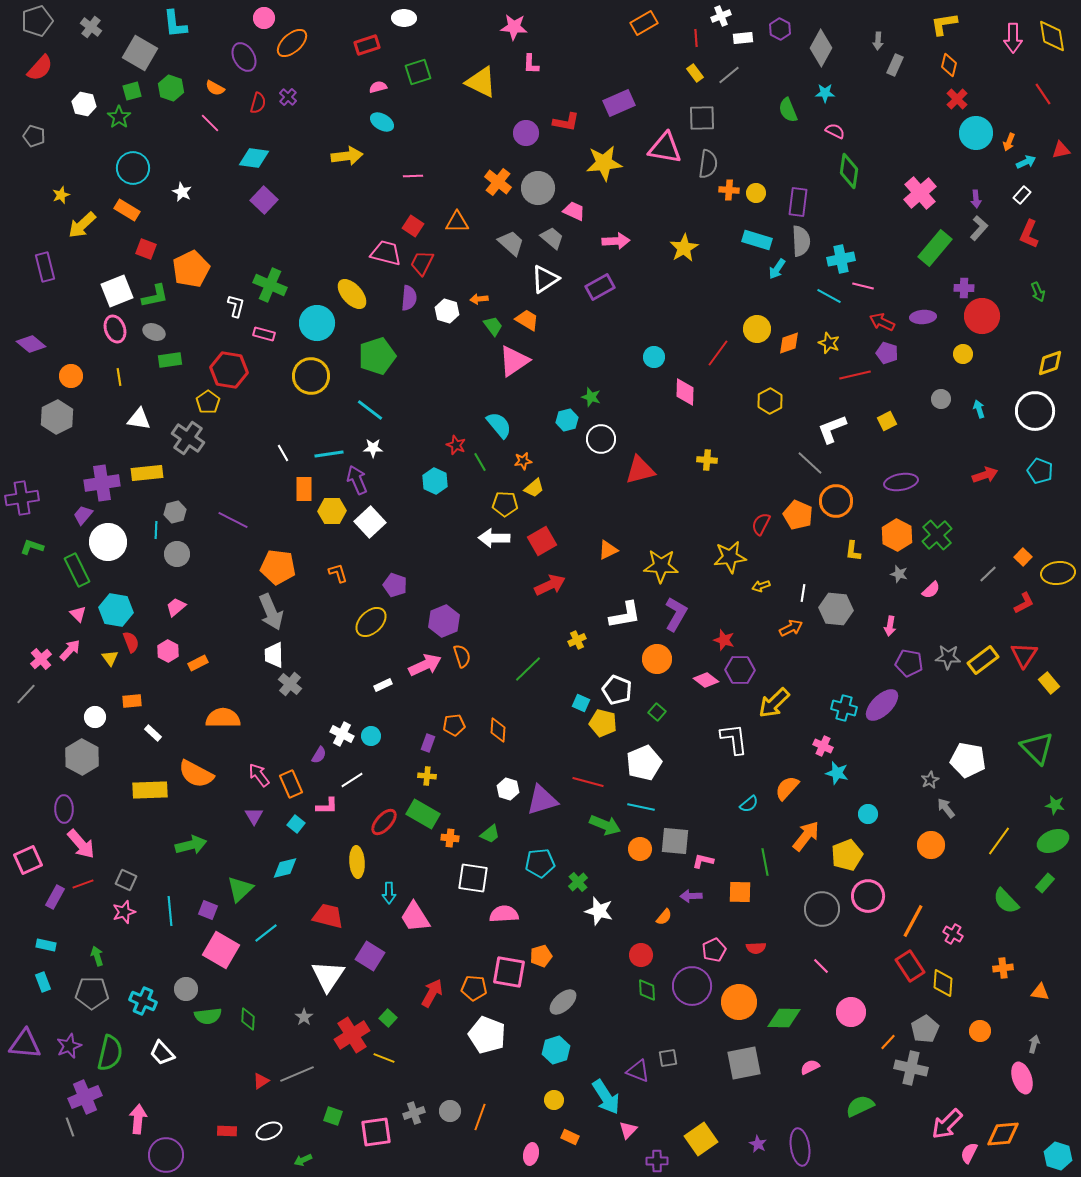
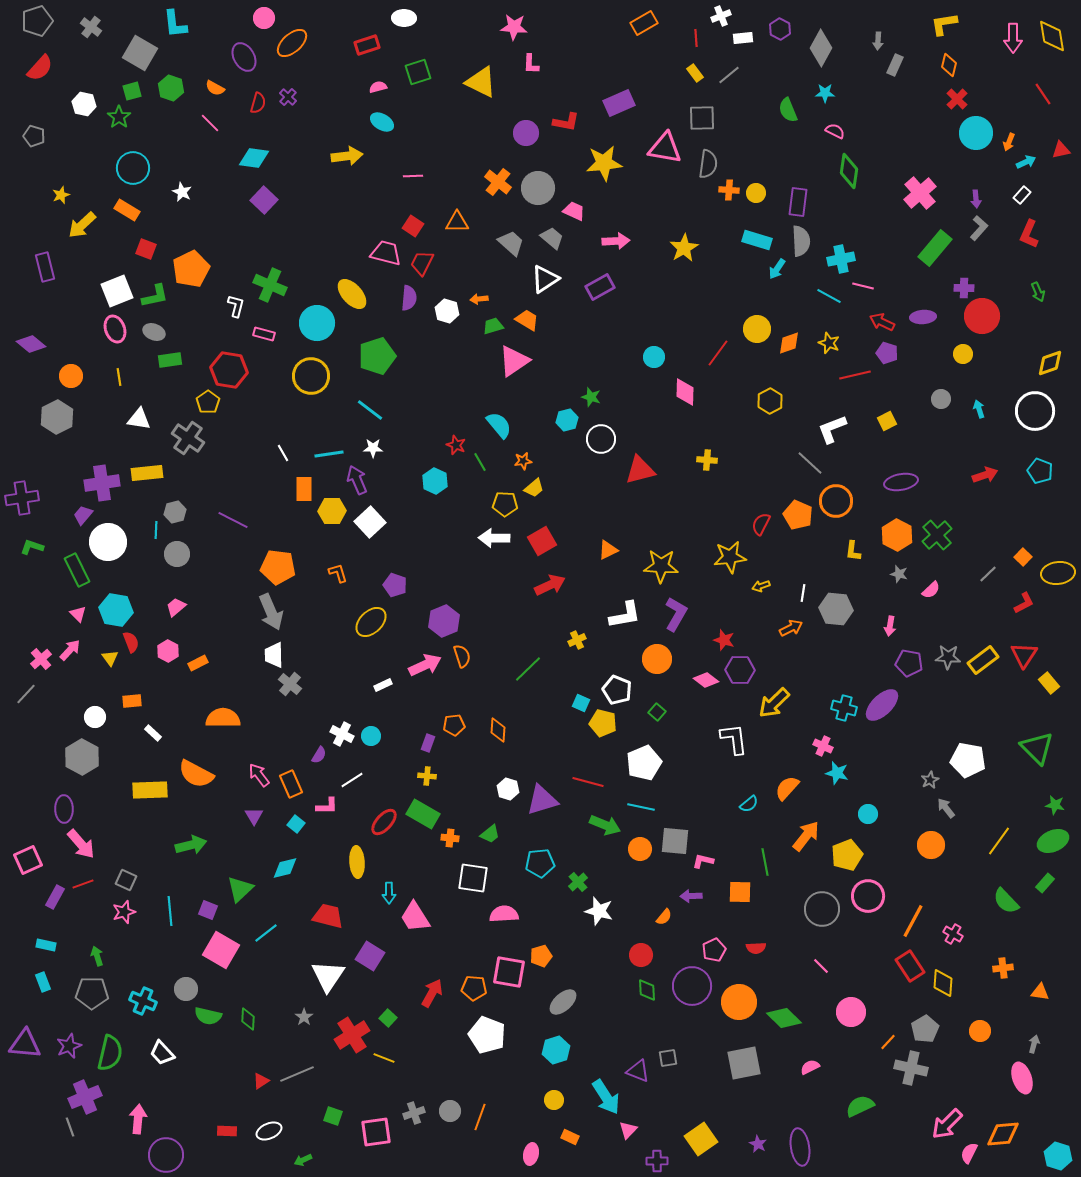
green trapezoid at (493, 326): rotated 70 degrees counterclockwise
green semicircle at (208, 1016): rotated 20 degrees clockwise
green diamond at (784, 1018): rotated 44 degrees clockwise
